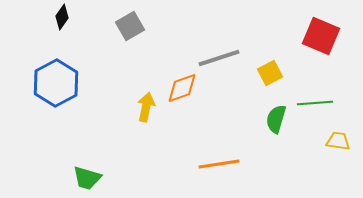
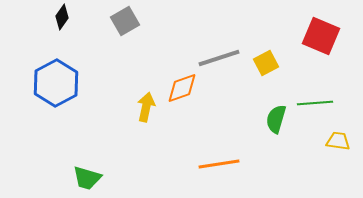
gray square: moved 5 px left, 5 px up
yellow square: moved 4 px left, 10 px up
